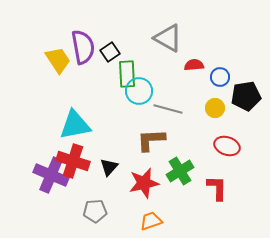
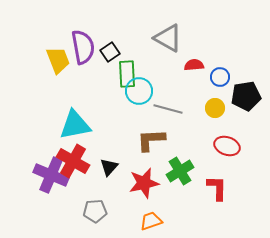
yellow trapezoid: rotated 12 degrees clockwise
red cross: rotated 12 degrees clockwise
